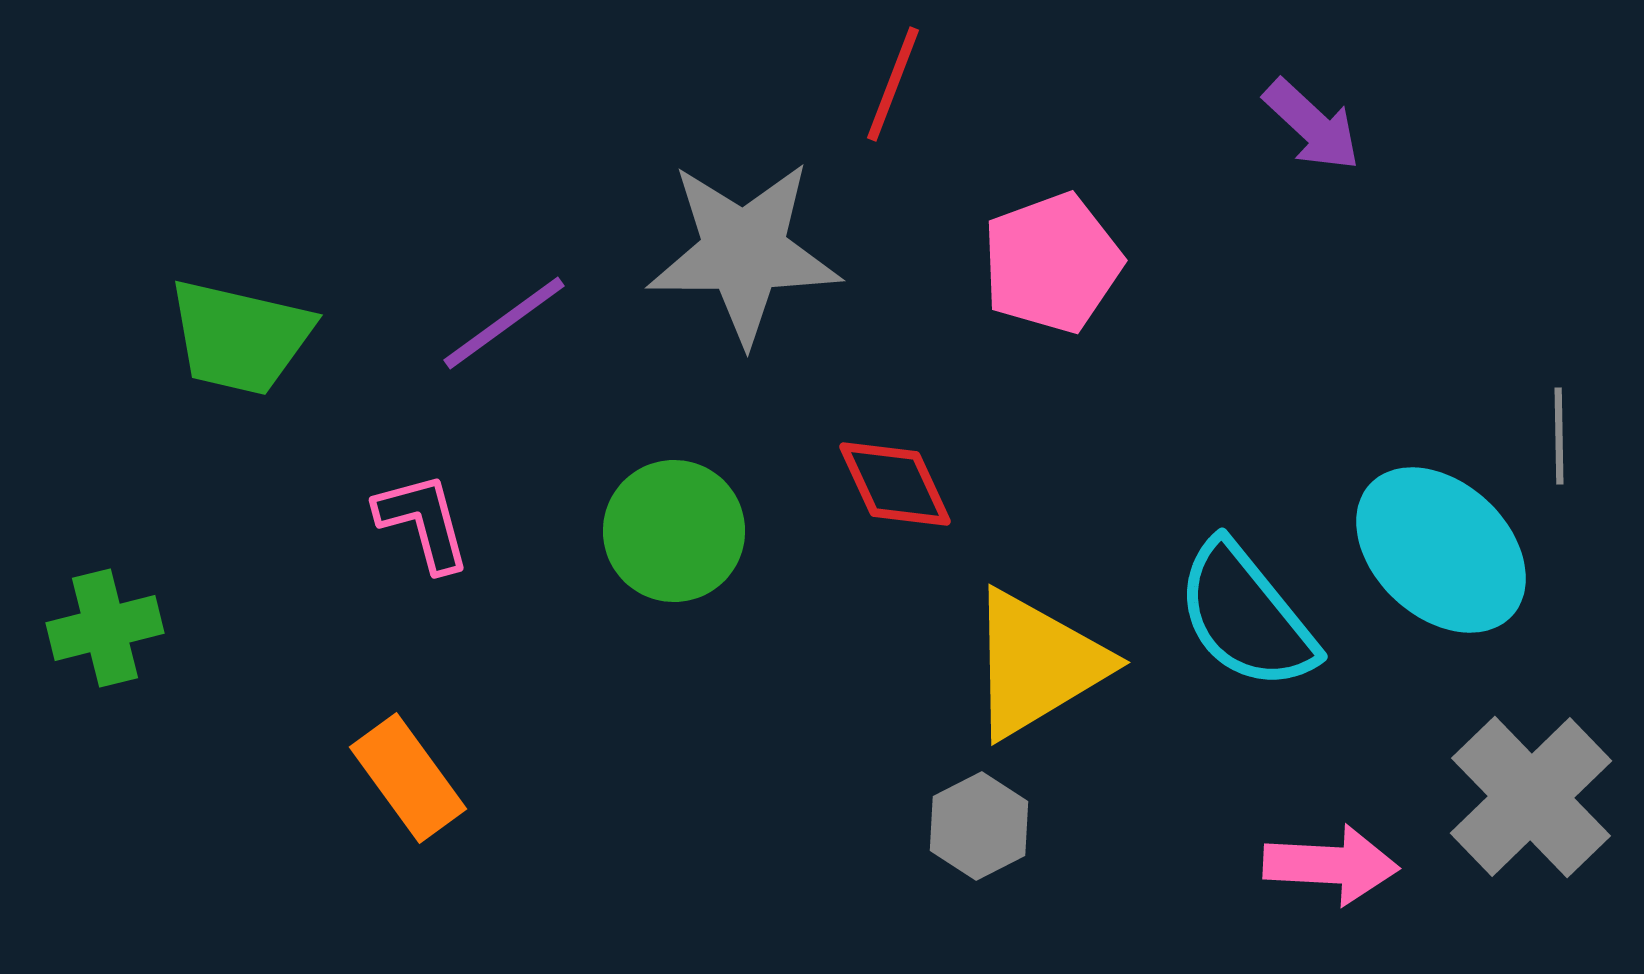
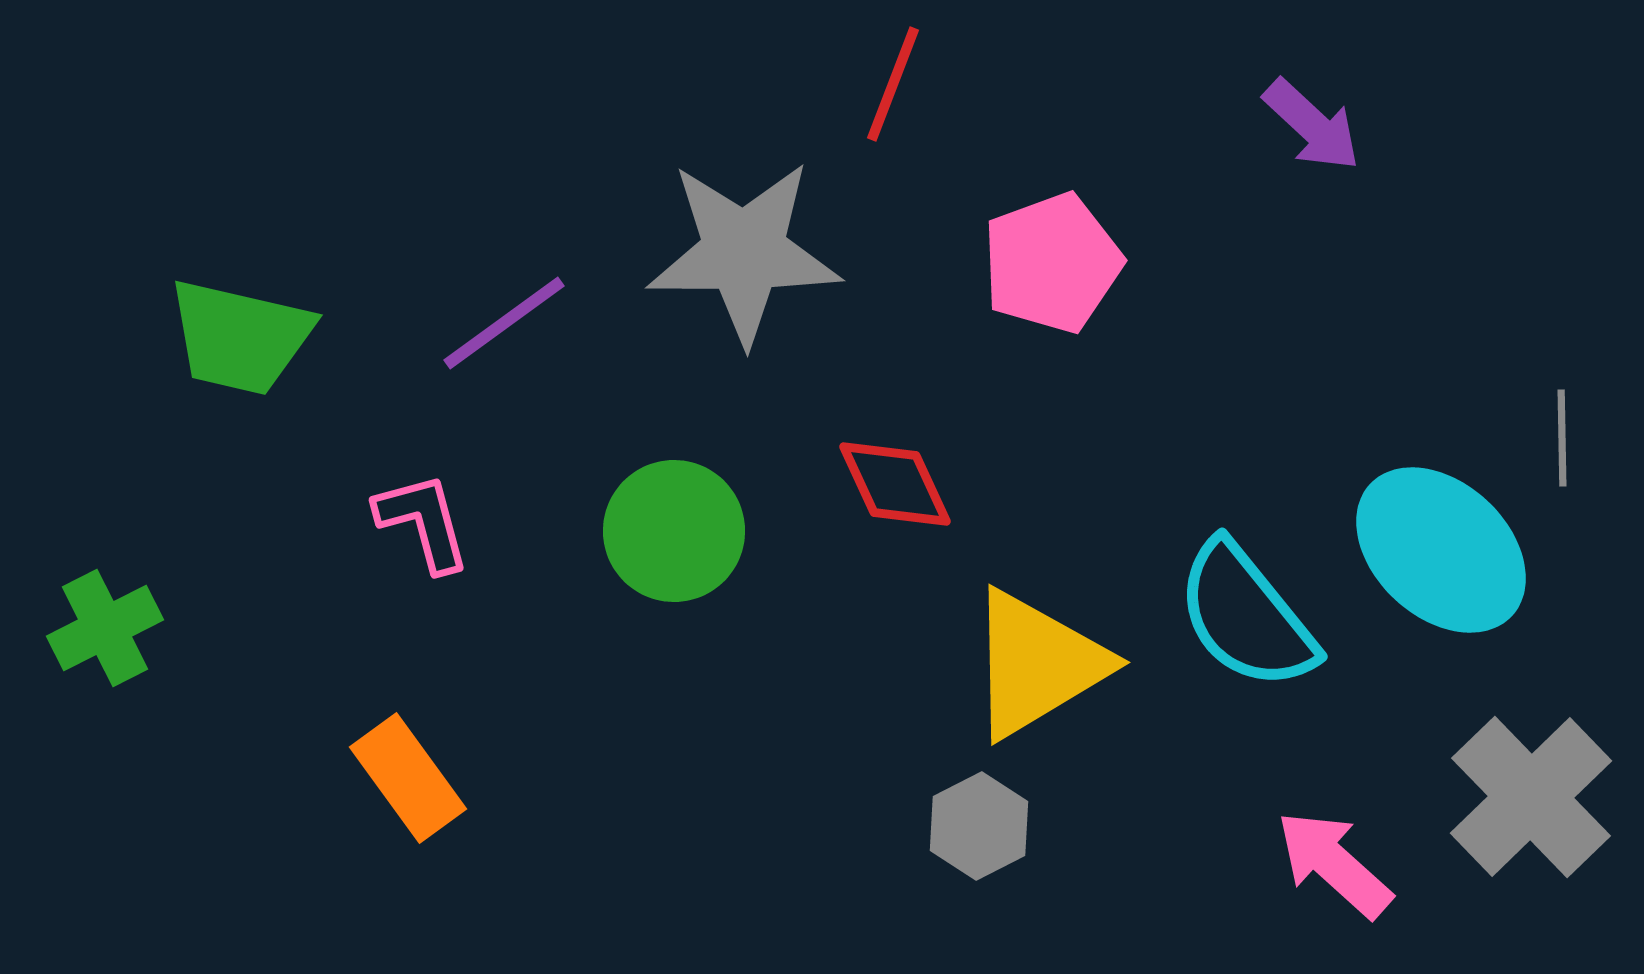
gray line: moved 3 px right, 2 px down
green cross: rotated 13 degrees counterclockwise
pink arrow: moved 3 px right, 1 px up; rotated 141 degrees counterclockwise
